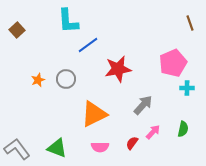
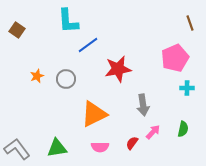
brown square: rotated 14 degrees counterclockwise
pink pentagon: moved 2 px right, 5 px up
orange star: moved 1 px left, 4 px up
gray arrow: rotated 130 degrees clockwise
green triangle: rotated 30 degrees counterclockwise
